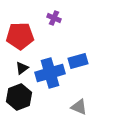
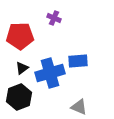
blue rectangle: rotated 12 degrees clockwise
